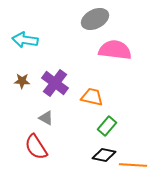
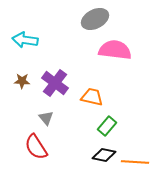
gray triangle: rotated 21 degrees clockwise
orange line: moved 2 px right, 3 px up
